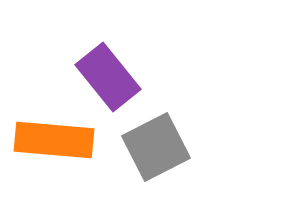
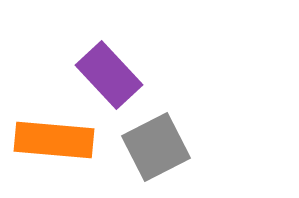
purple rectangle: moved 1 px right, 2 px up; rotated 4 degrees counterclockwise
